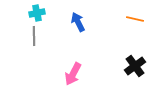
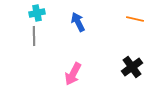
black cross: moved 3 px left, 1 px down
